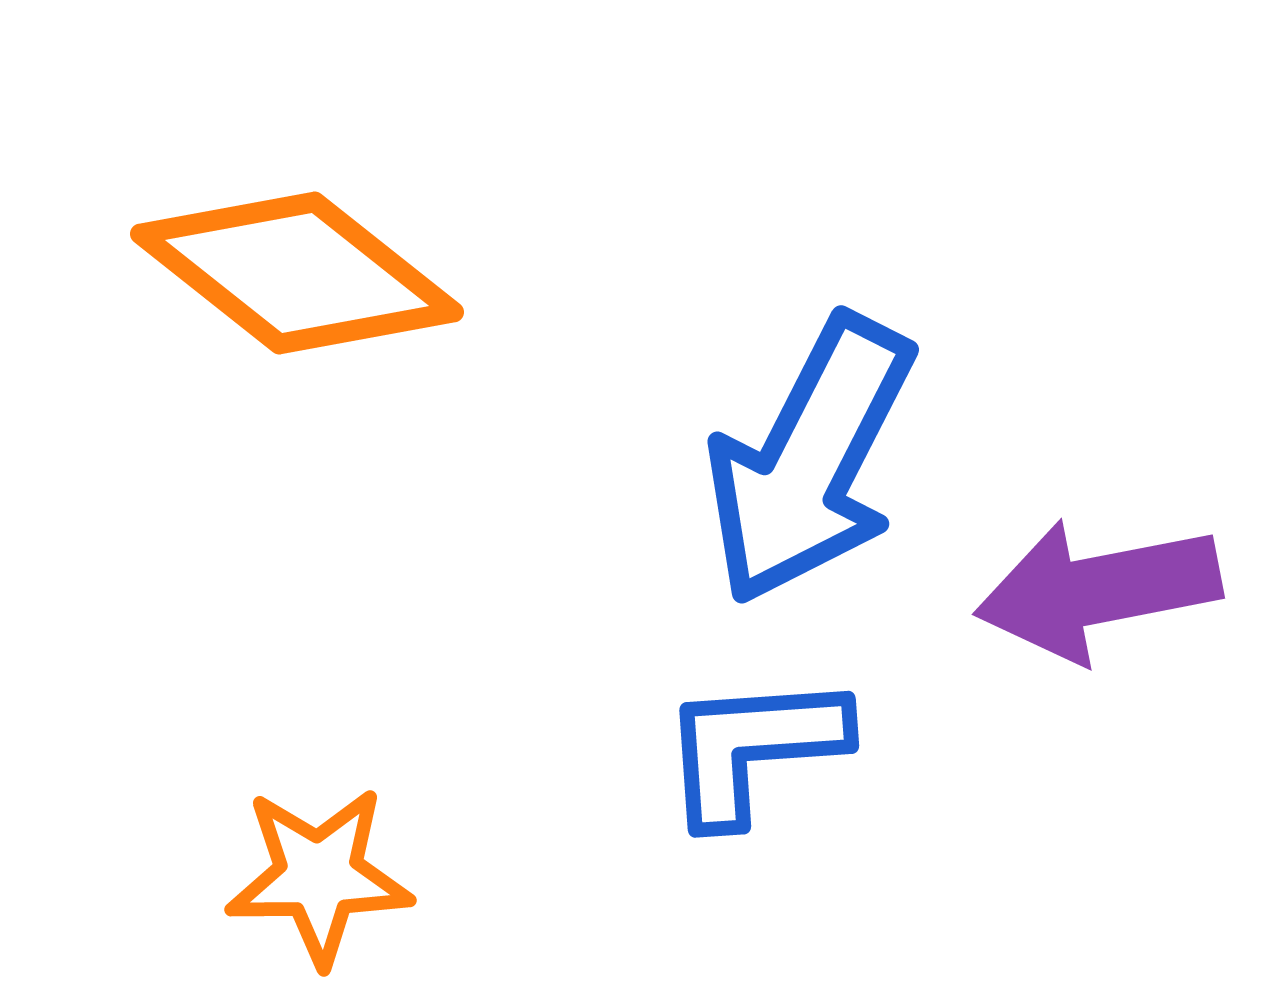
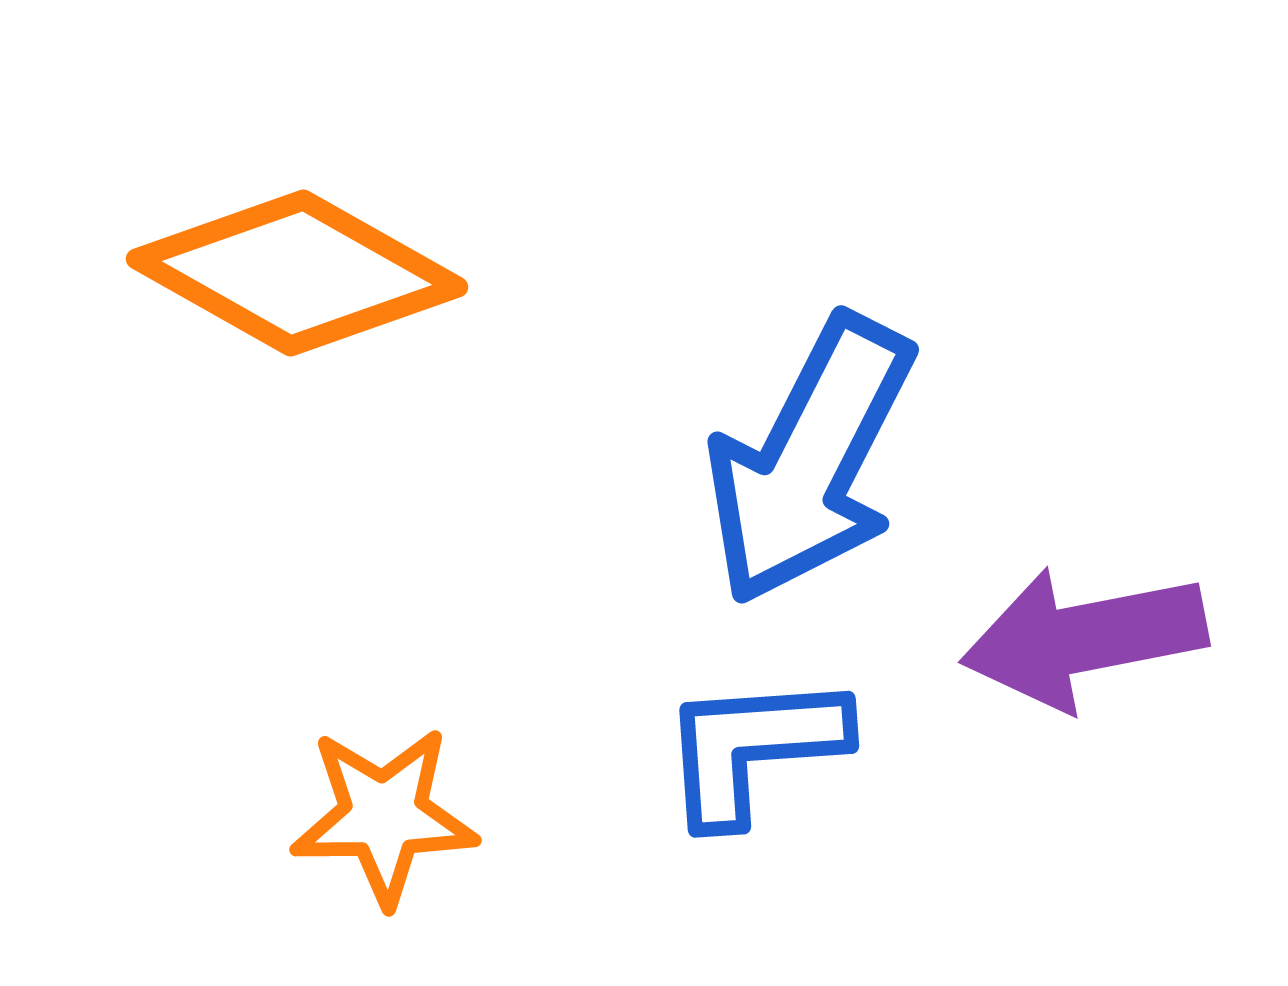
orange diamond: rotated 9 degrees counterclockwise
purple arrow: moved 14 px left, 48 px down
orange star: moved 65 px right, 60 px up
